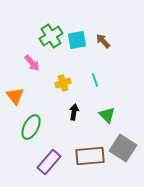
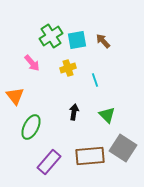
yellow cross: moved 5 px right, 15 px up
